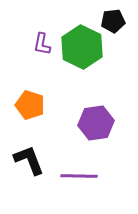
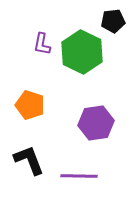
green hexagon: moved 5 px down
